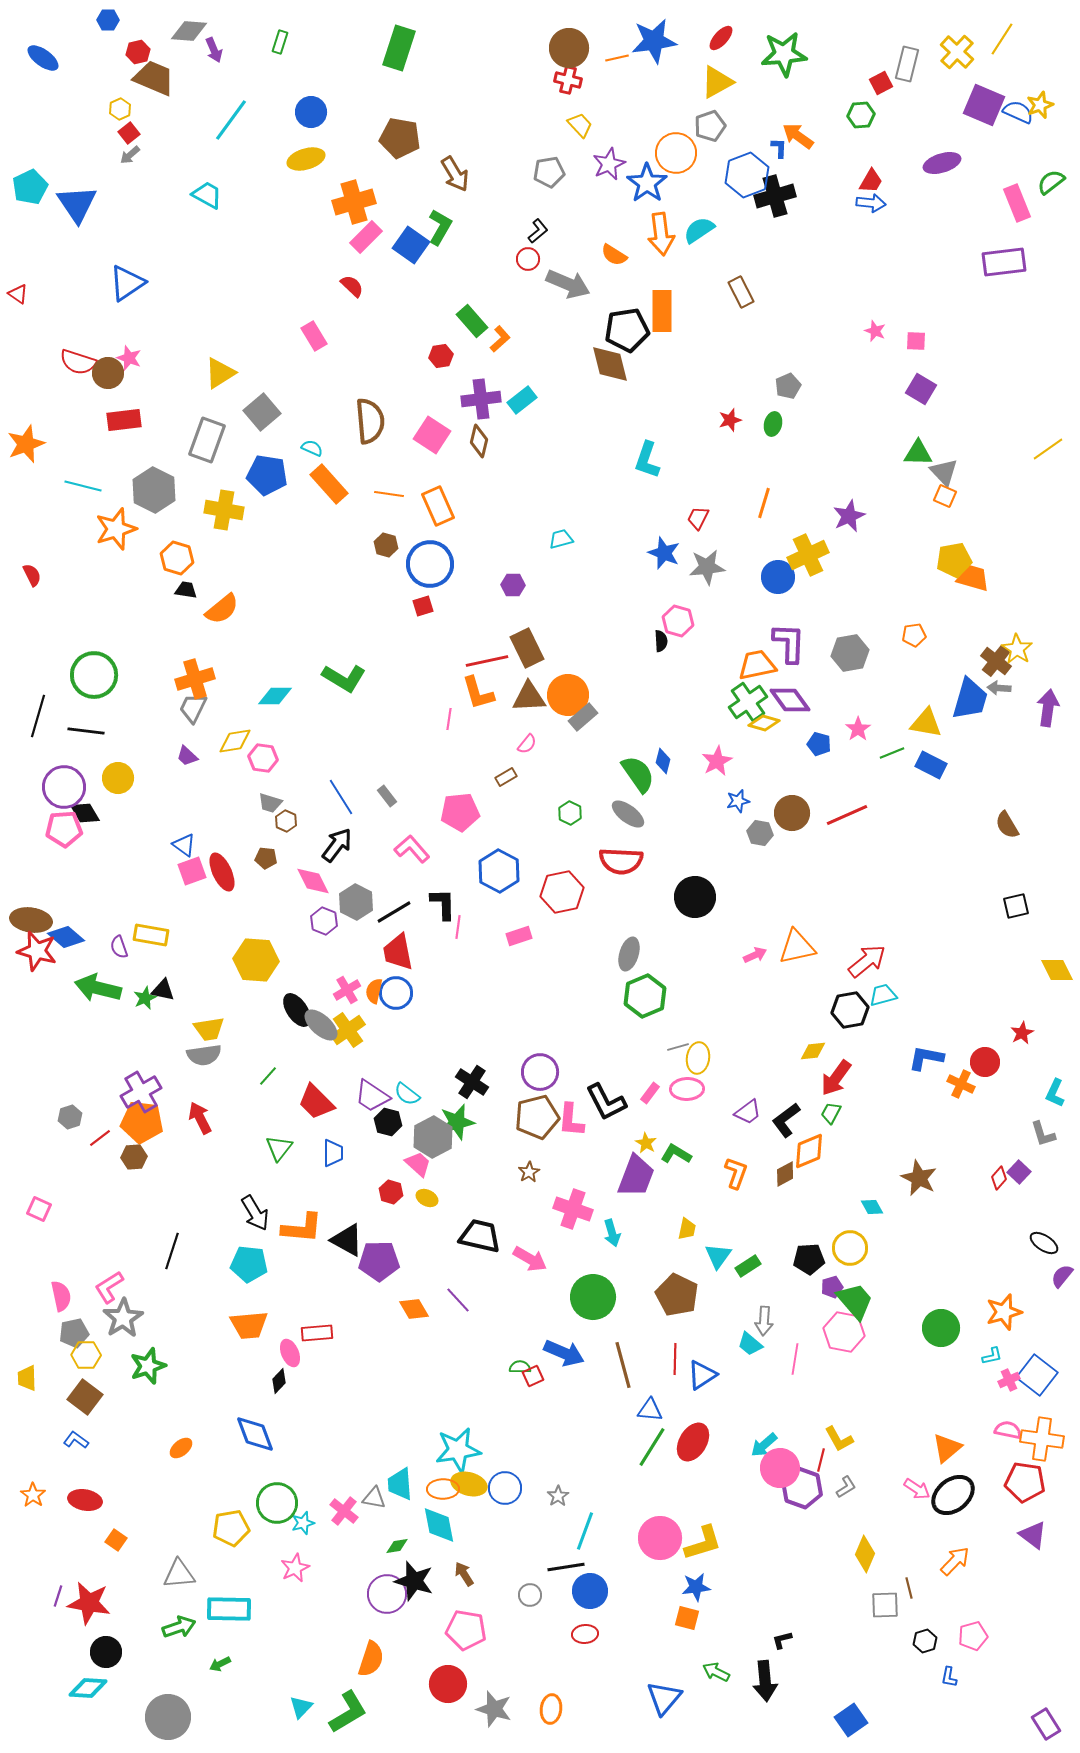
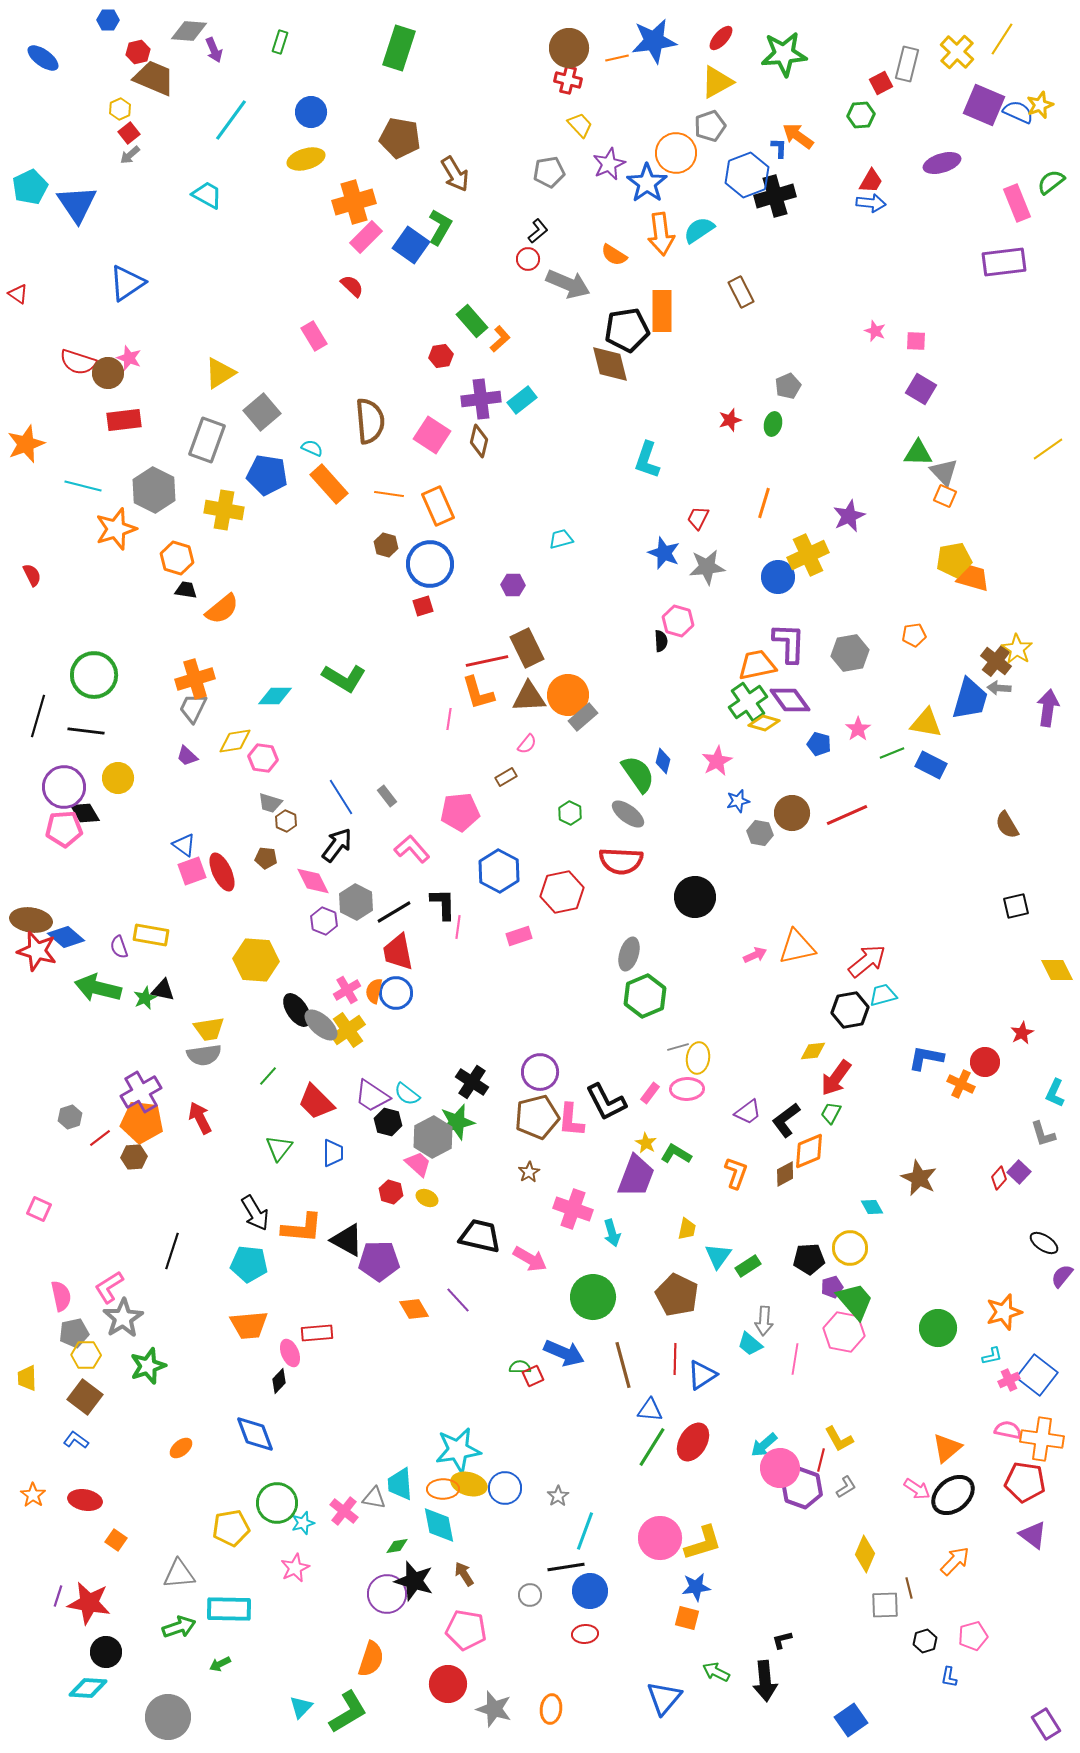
green circle at (941, 1328): moved 3 px left
